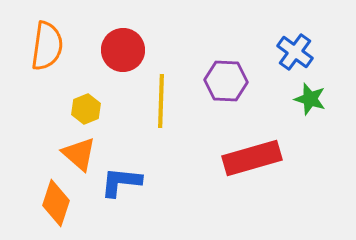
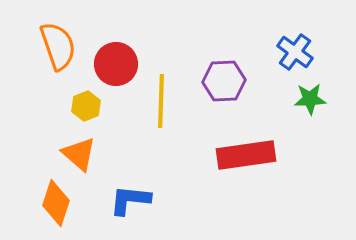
orange semicircle: moved 11 px right; rotated 27 degrees counterclockwise
red circle: moved 7 px left, 14 px down
purple hexagon: moved 2 px left; rotated 6 degrees counterclockwise
green star: rotated 20 degrees counterclockwise
yellow hexagon: moved 3 px up
red rectangle: moved 6 px left, 3 px up; rotated 8 degrees clockwise
blue L-shape: moved 9 px right, 18 px down
